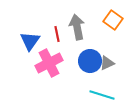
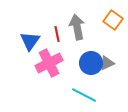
blue circle: moved 1 px right, 2 px down
cyan line: moved 18 px left; rotated 10 degrees clockwise
